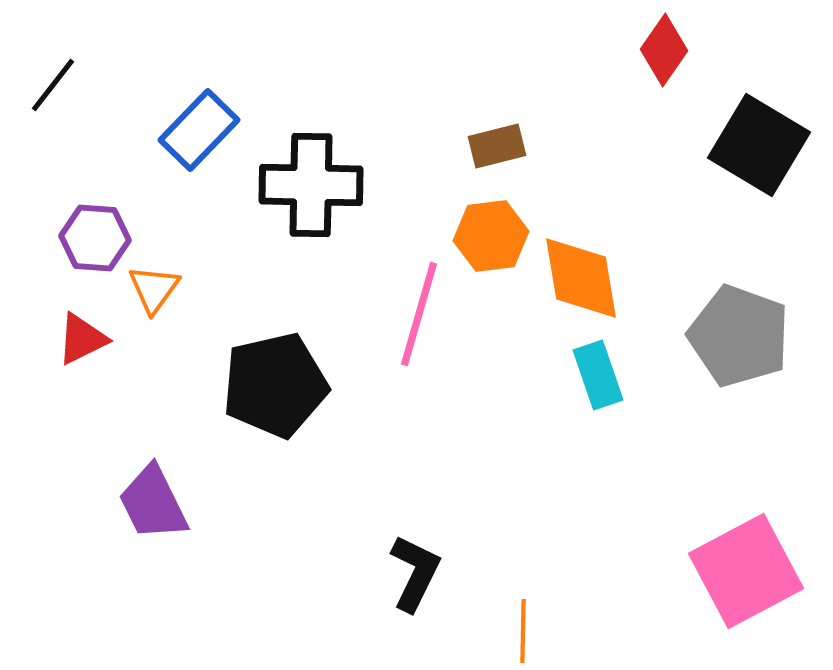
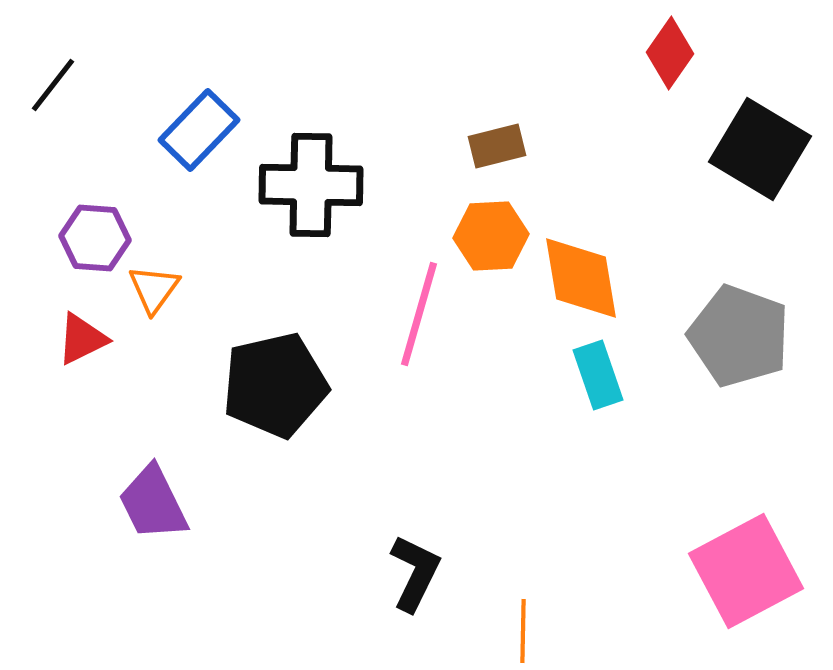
red diamond: moved 6 px right, 3 px down
black square: moved 1 px right, 4 px down
orange hexagon: rotated 4 degrees clockwise
